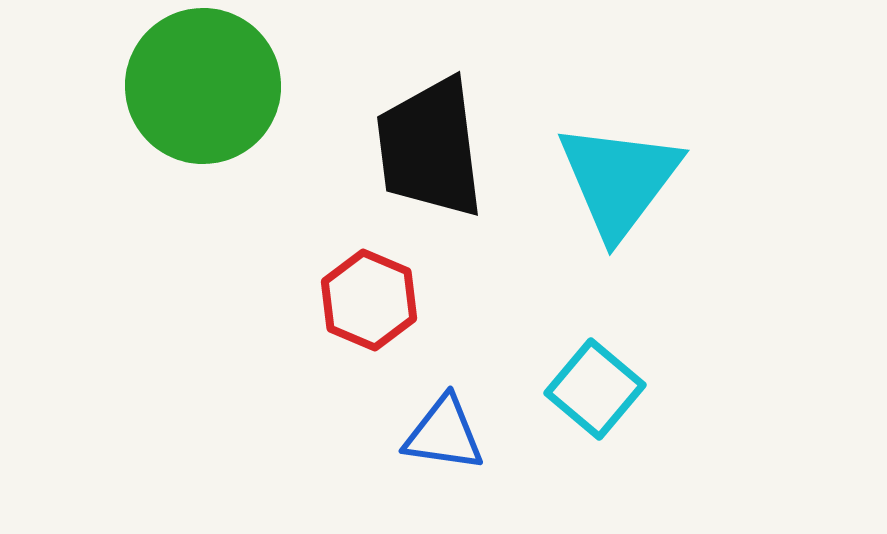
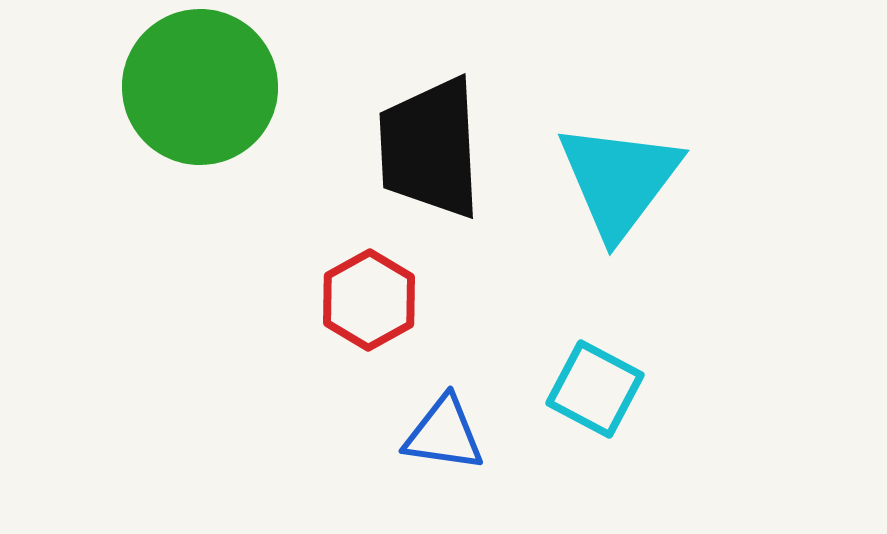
green circle: moved 3 px left, 1 px down
black trapezoid: rotated 4 degrees clockwise
red hexagon: rotated 8 degrees clockwise
cyan square: rotated 12 degrees counterclockwise
